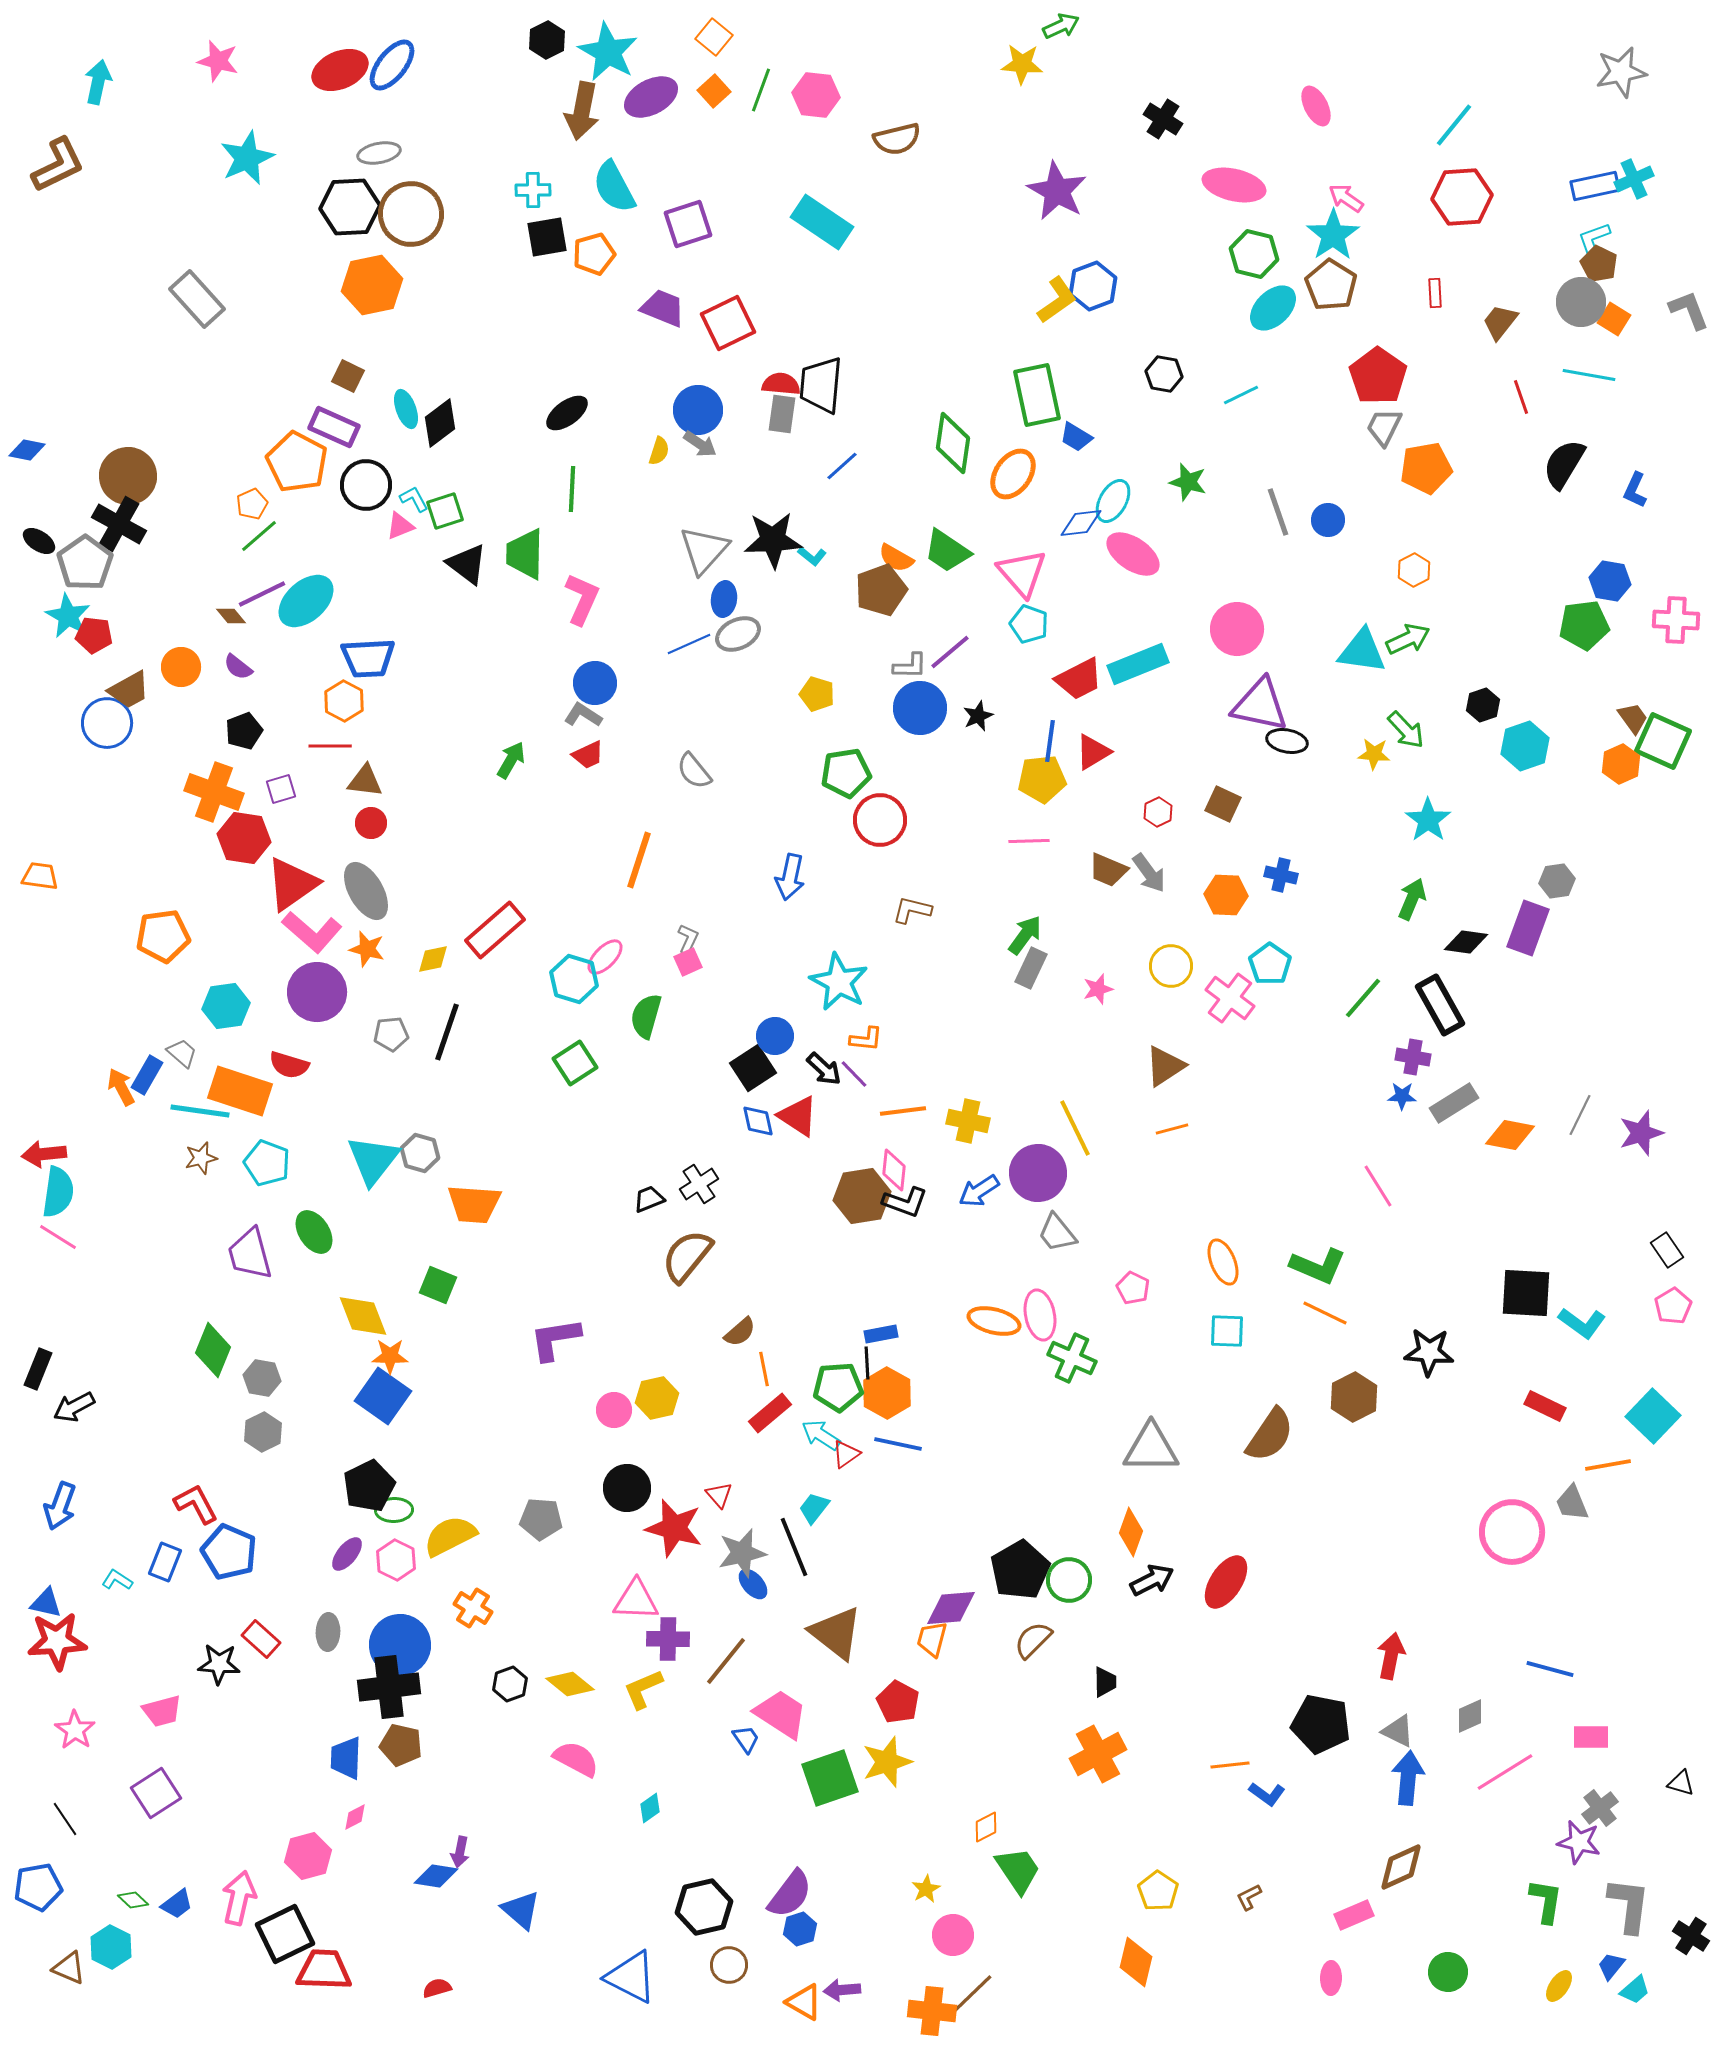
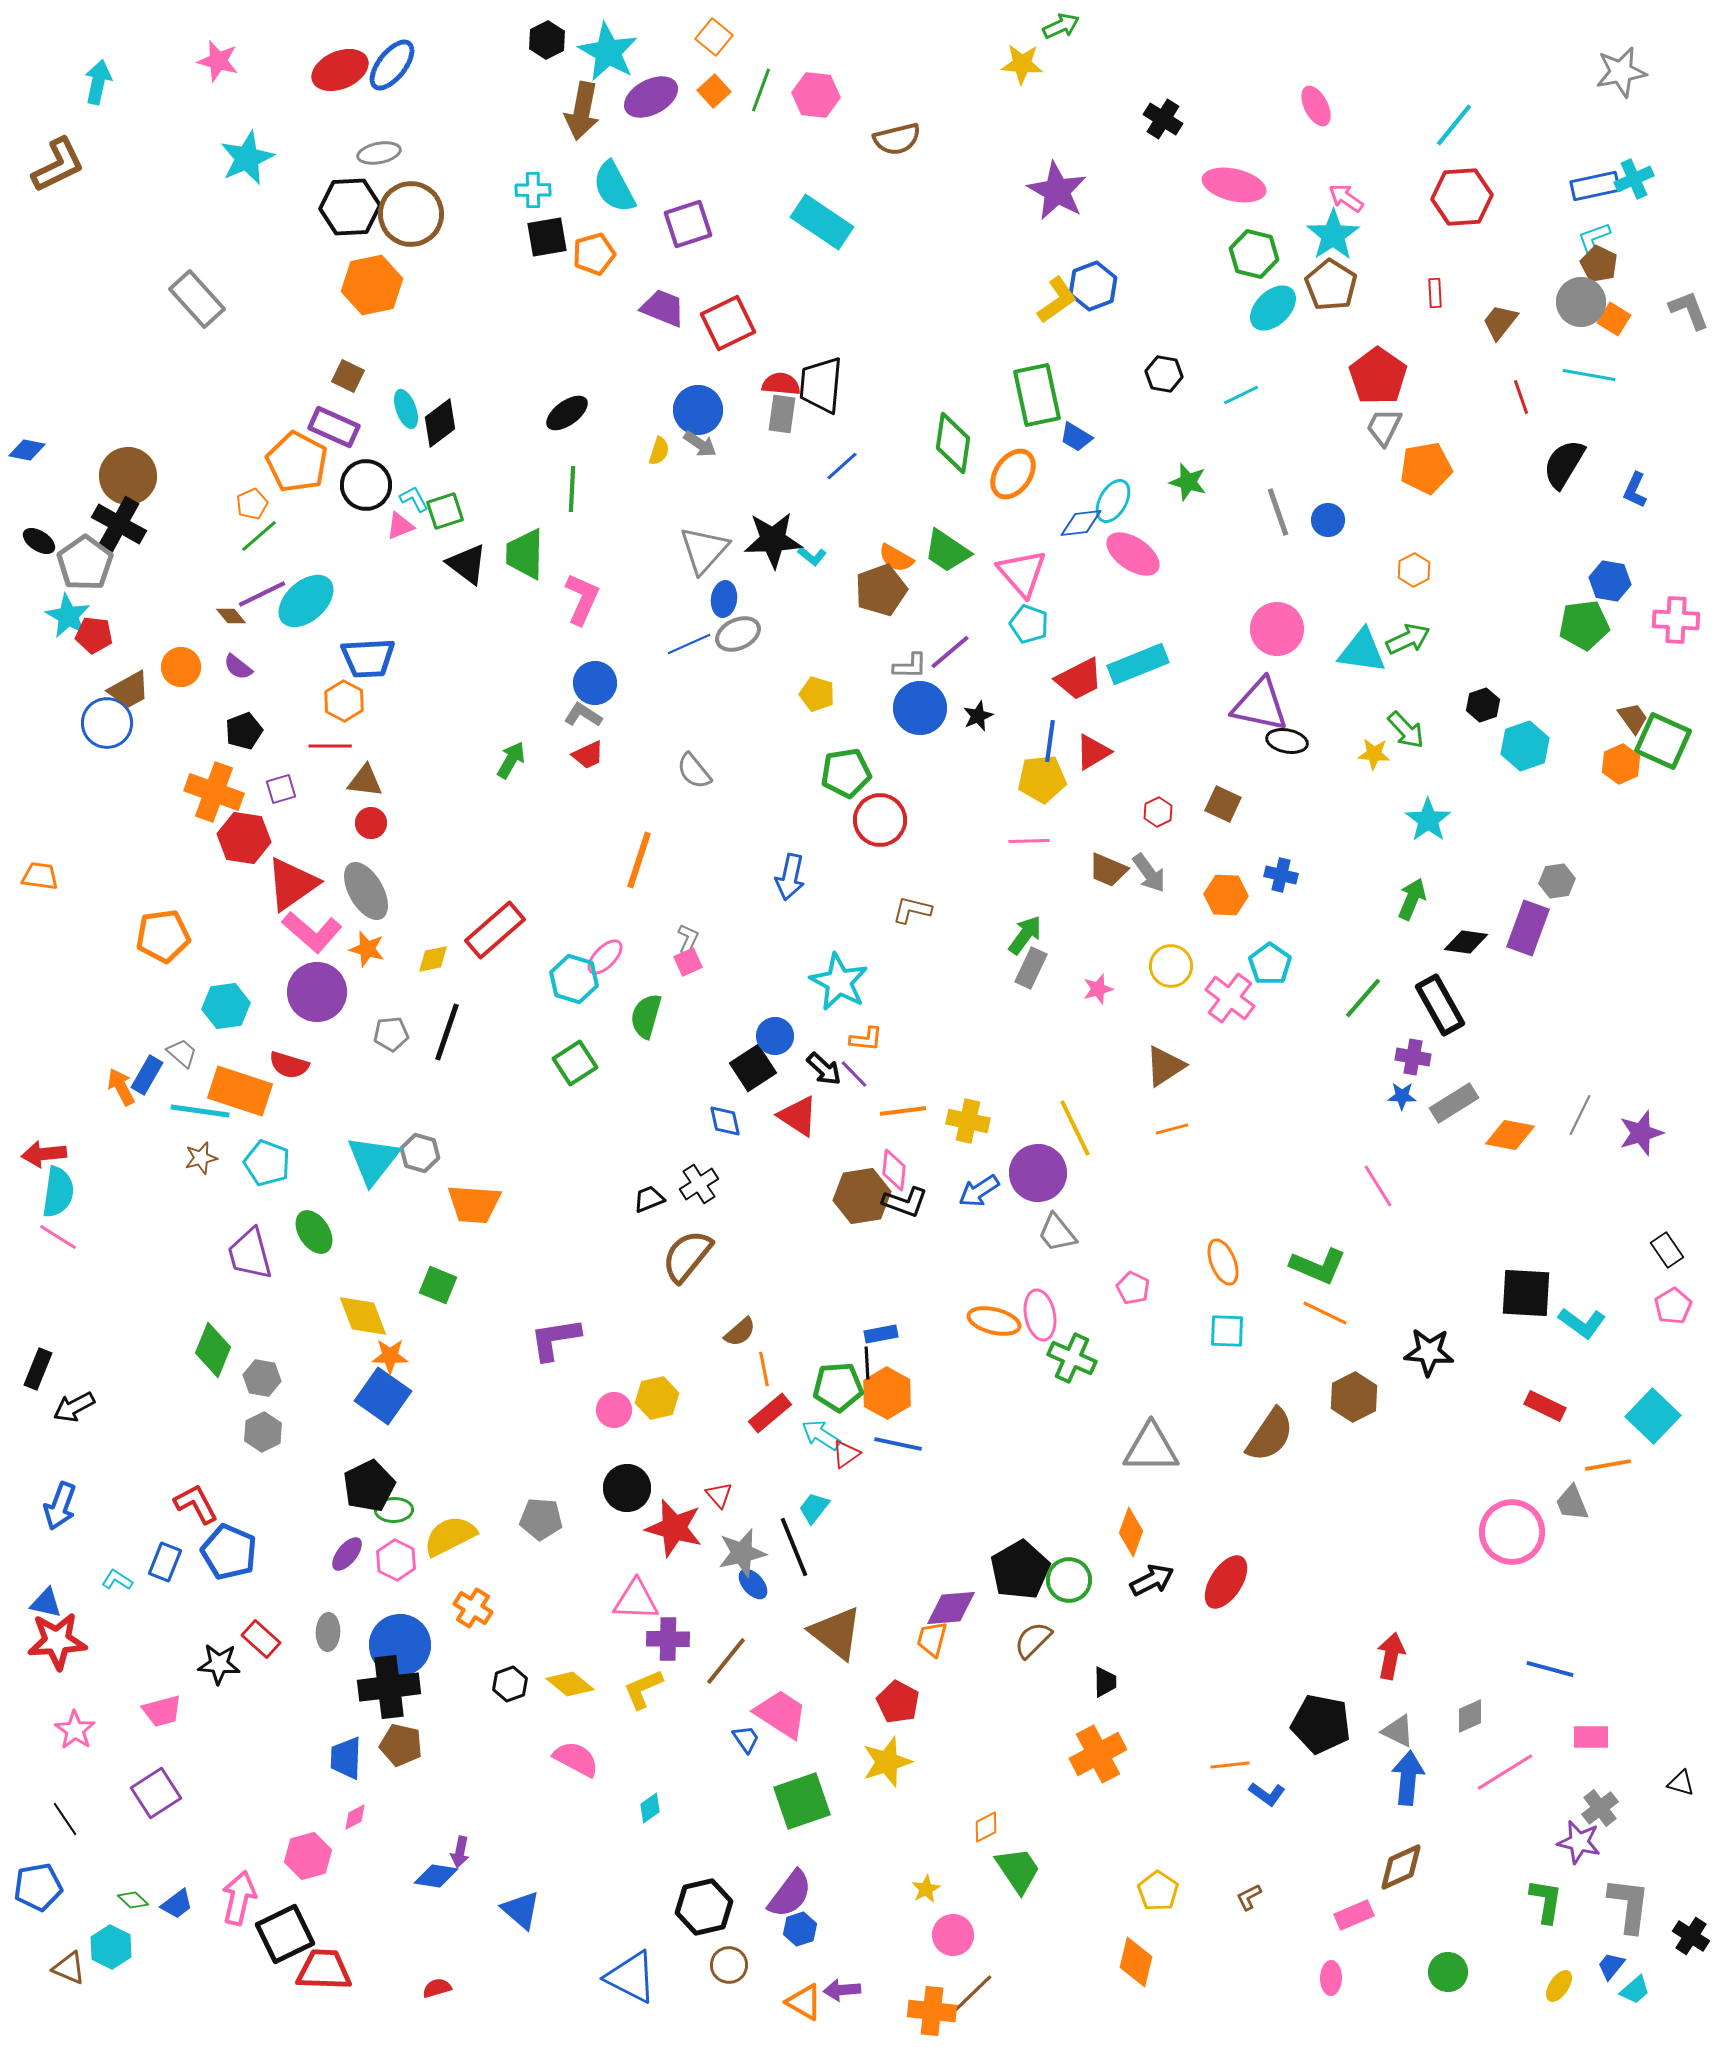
pink circle at (1237, 629): moved 40 px right
blue diamond at (758, 1121): moved 33 px left
green square at (830, 1778): moved 28 px left, 23 px down
